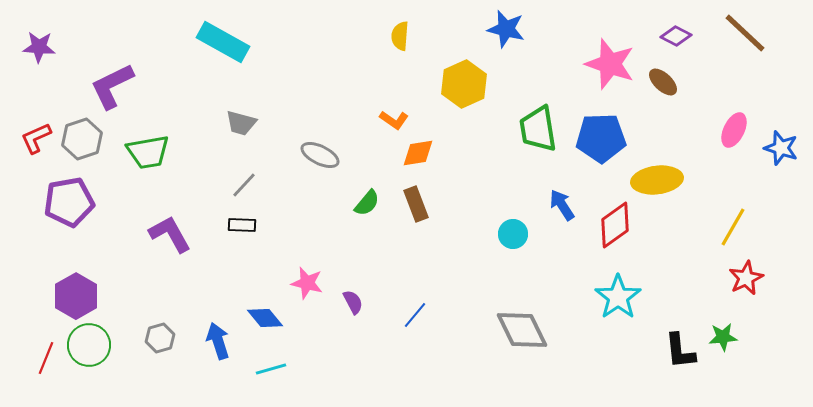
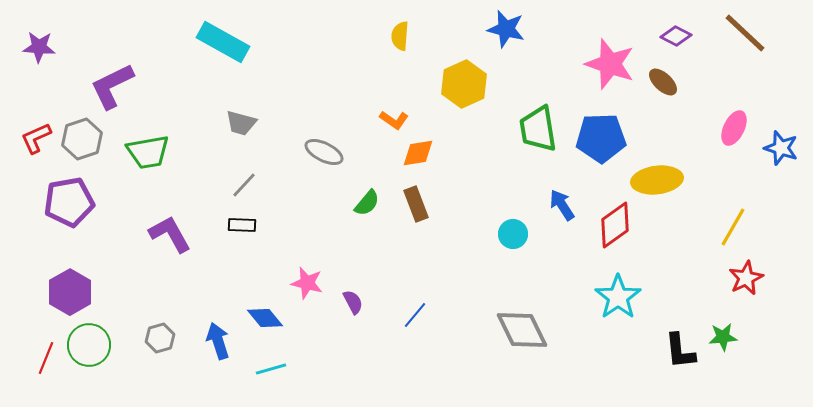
pink ellipse at (734, 130): moved 2 px up
gray ellipse at (320, 155): moved 4 px right, 3 px up
purple hexagon at (76, 296): moved 6 px left, 4 px up
